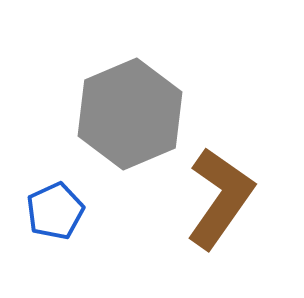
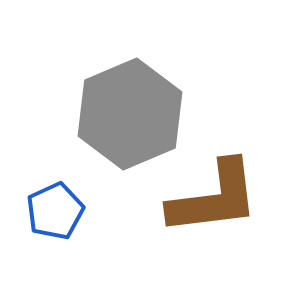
brown L-shape: moved 6 px left; rotated 48 degrees clockwise
